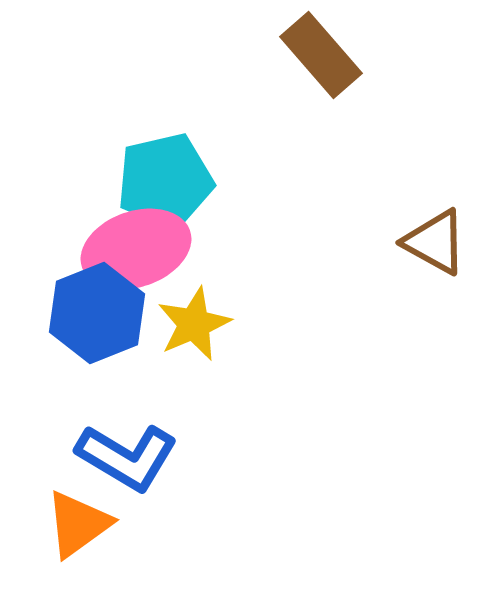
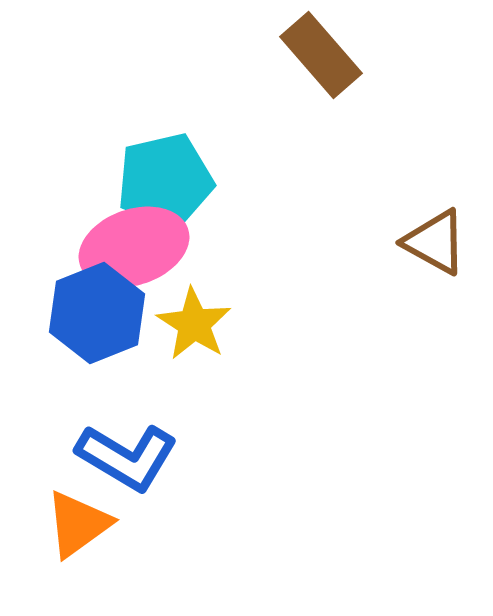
pink ellipse: moved 2 px left, 2 px up
yellow star: rotated 16 degrees counterclockwise
